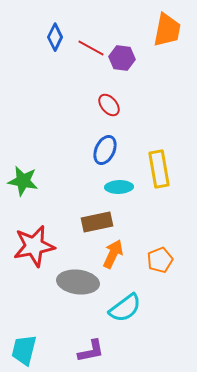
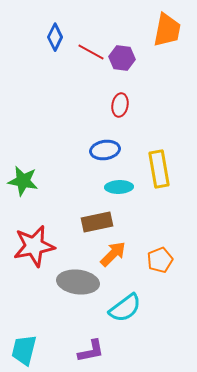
red line: moved 4 px down
red ellipse: moved 11 px right; rotated 50 degrees clockwise
blue ellipse: rotated 56 degrees clockwise
orange arrow: rotated 20 degrees clockwise
